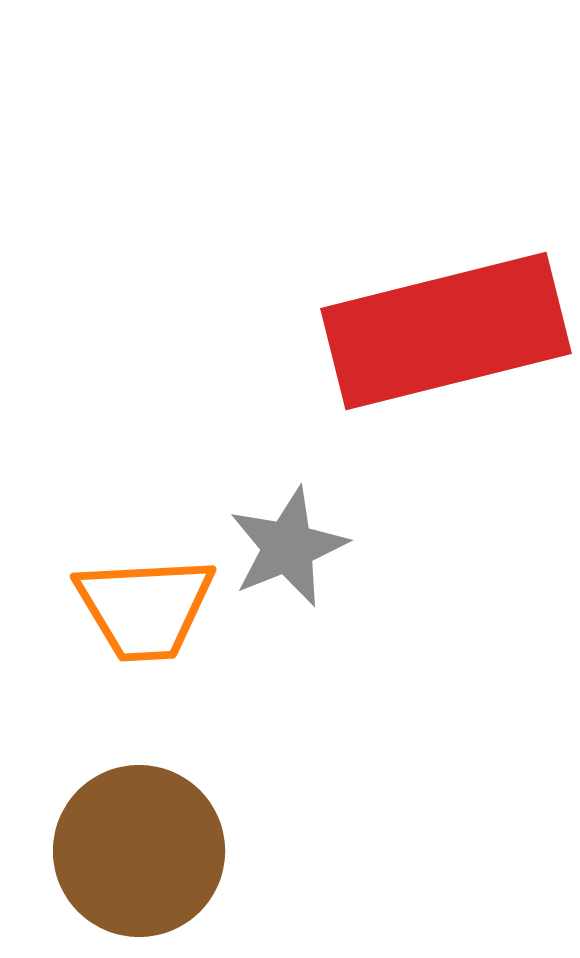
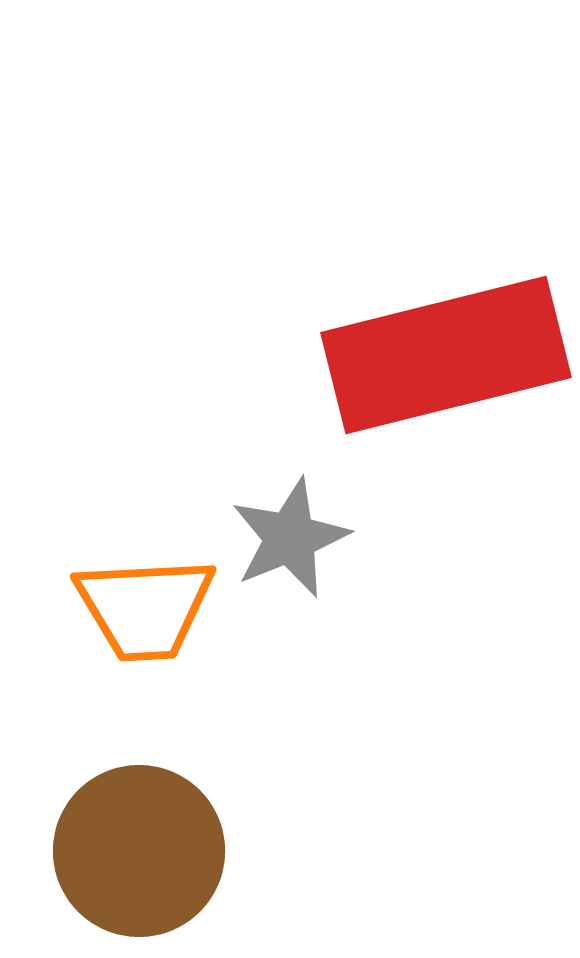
red rectangle: moved 24 px down
gray star: moved 2 px right, 9 px up
